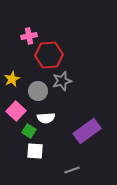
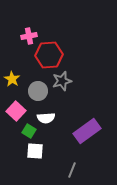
yellow star: rotated 14 degrees counterclockwise
gray line: rotated 49 degrees counterclockwise
